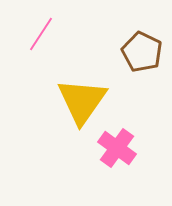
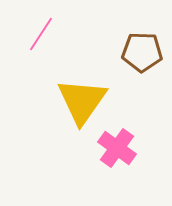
brown pentagon: rotated 24 degrees counterclockwise
